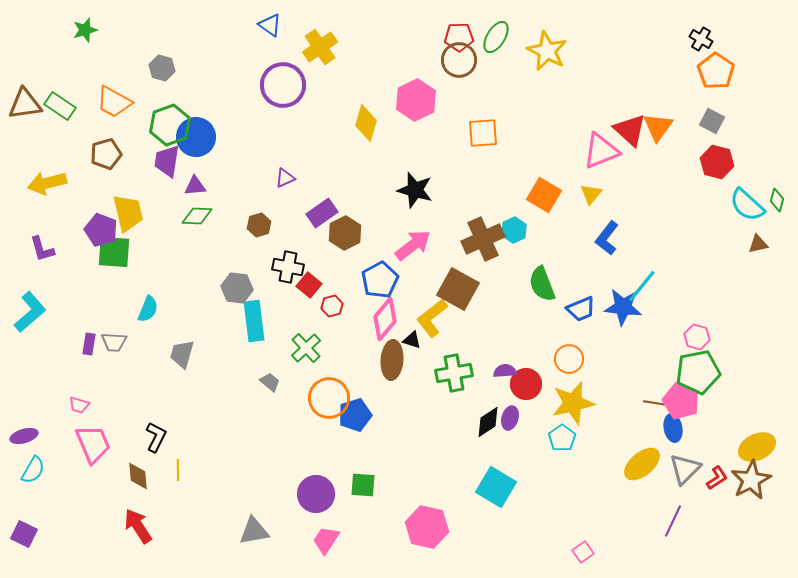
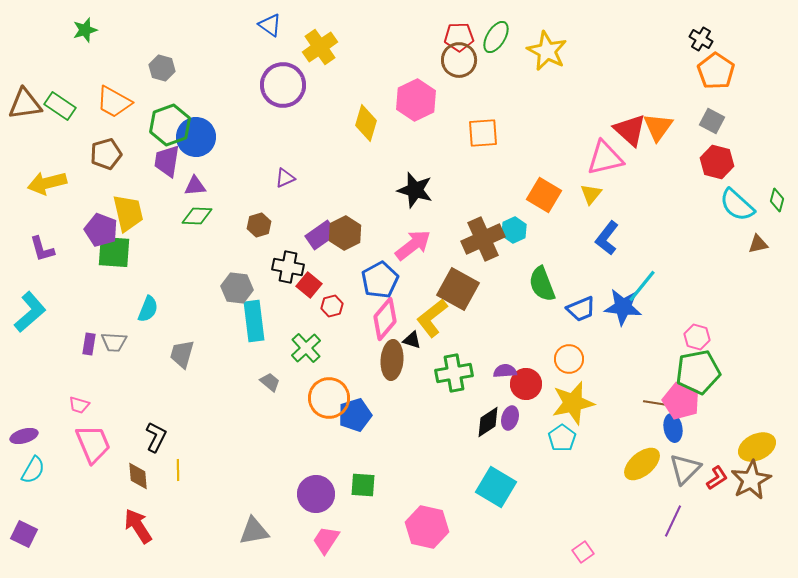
pink triangle at (601, 151): moved 4 px right, 7 px down; rotated 9 degrees clockwise
cyan semicircle at (747, 205): moved 10 px left
purple rectangle at (322, 213): moved 1 px left, 22 px down
